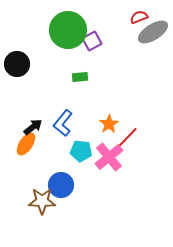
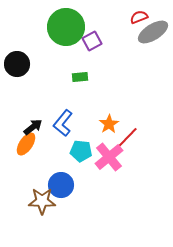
green circle: moved 2 px left, 3 px up
